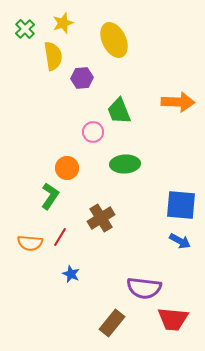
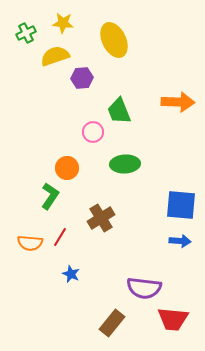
yellow star: rotated 25 degrees clockwise
green cross: moved 1 px right, 4 px down; rotated 18 degrees clockwise
yellow semicircle: moved 2 px right; rotated 100 degrees counterclockwise
blue arrow: rotated 25 degrees counterclockwise
